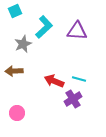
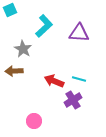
cyan square: moved 5 px left, 1 px up
cyan L-shape: moved 1 px up
purple triangle: moved 2 px right, 2 px down
gray star: moved 5 px down; rotated 18 degrees counterclockwise
purple cross: moved 1 px down
pink circle: moved 17 px right, 8 px down
